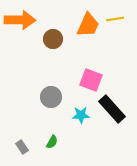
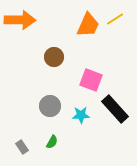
yellow line: rotated 24 degrees counterclockwise
brown circle: moved 1 px right, 18 px down
gray circle: moved 1 px left, 9 px down
black rectangle: moved 3 px right
